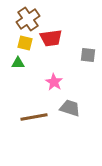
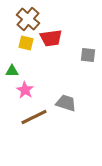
brown cross: rotated 15 degrees counterclockwise
yellow square: moved 1 px right
green triangle: moved 6 px left, 8 px down
pink star: moved 29 px left, 8 px down
gray trapezoid: moved 4 px left, 5 px up
brown line: rotated 16 degrees counterclockwise
